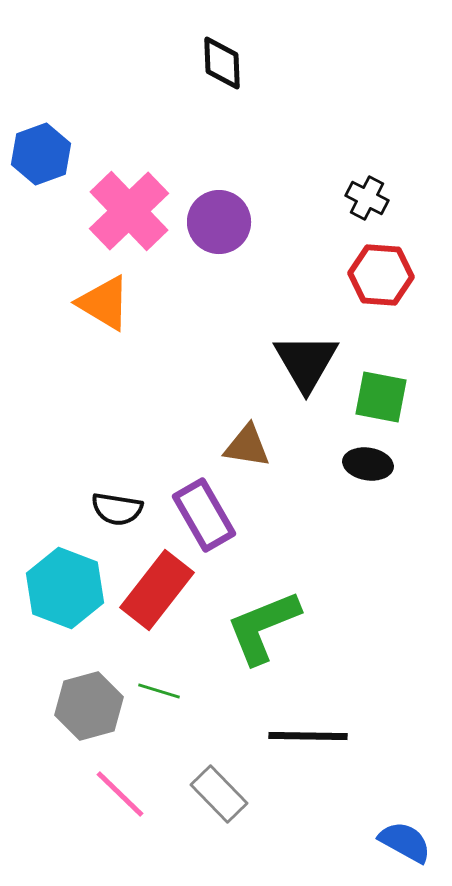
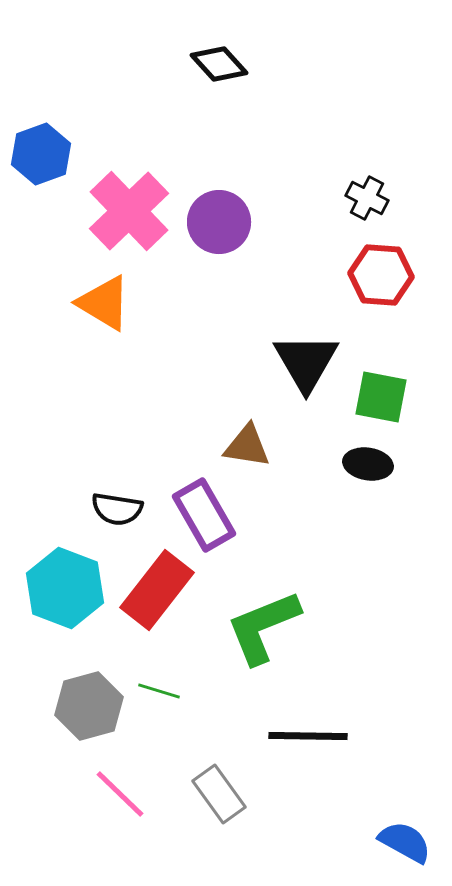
black diamond: moved 3 px left, 1 px down; rotated 40 degrees counterclockwise
gray rectangle: rotated 8 degrees clockwise
